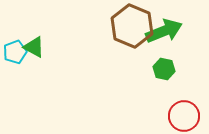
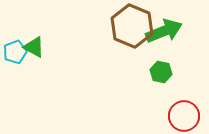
green hexagon: moved 3 px left, 3 px down
